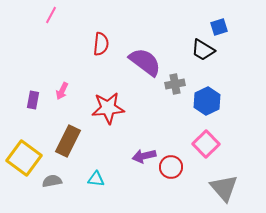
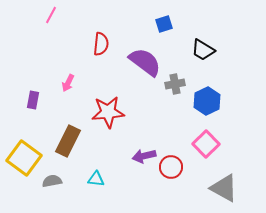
blue square: moved 55 px left, 3 px up
pink arrow: moved 6 px right, 8 px up
red star: moved 4 px down
gray triangle: rotated 20 degrees counterclockwise
